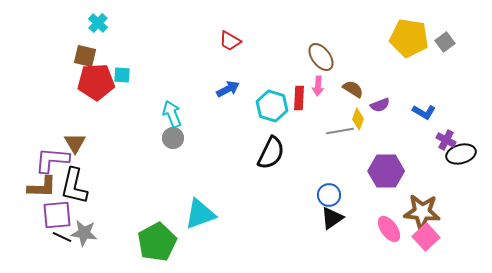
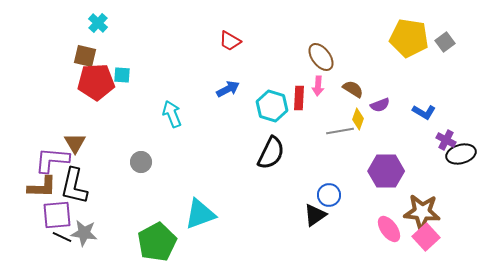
gray circle: moved 32 px left, 24 px down
black triangle: moved 17 px left, 3 px up
